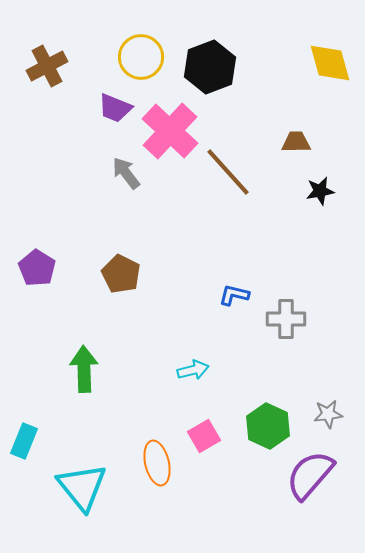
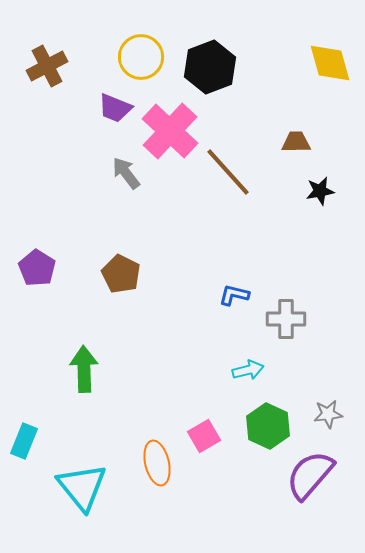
cyan arrow: moved 55 px right
